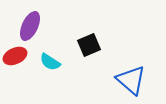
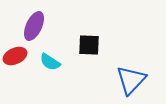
purple ellipse: moved 4 px right
black square: rotated 25 degrees clockwise
blue triangle: rotated 32 degrees clockwise
